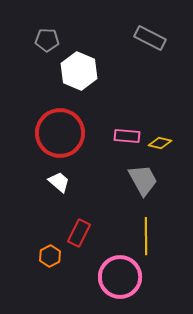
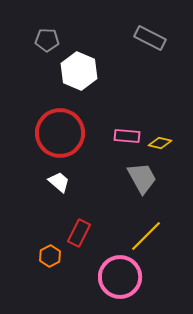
gray trapezoid: moved 1 px left, 2 px up
yellow line: rotated 45 degrees clockwise
